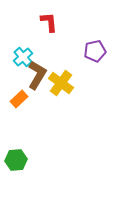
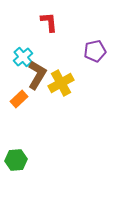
yellow cross: rotated 25 degrees clockwise
